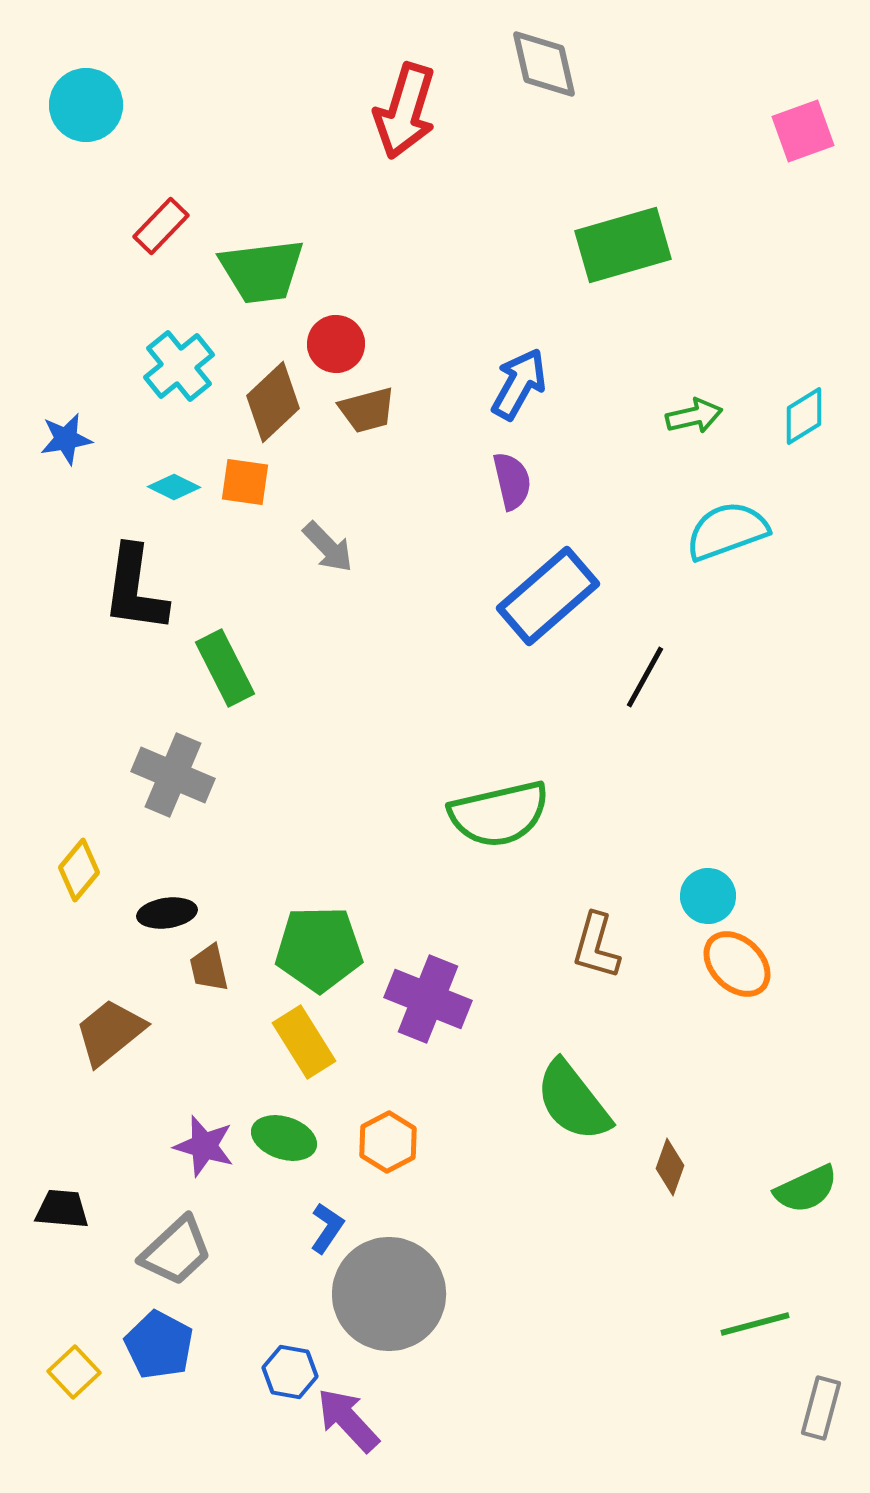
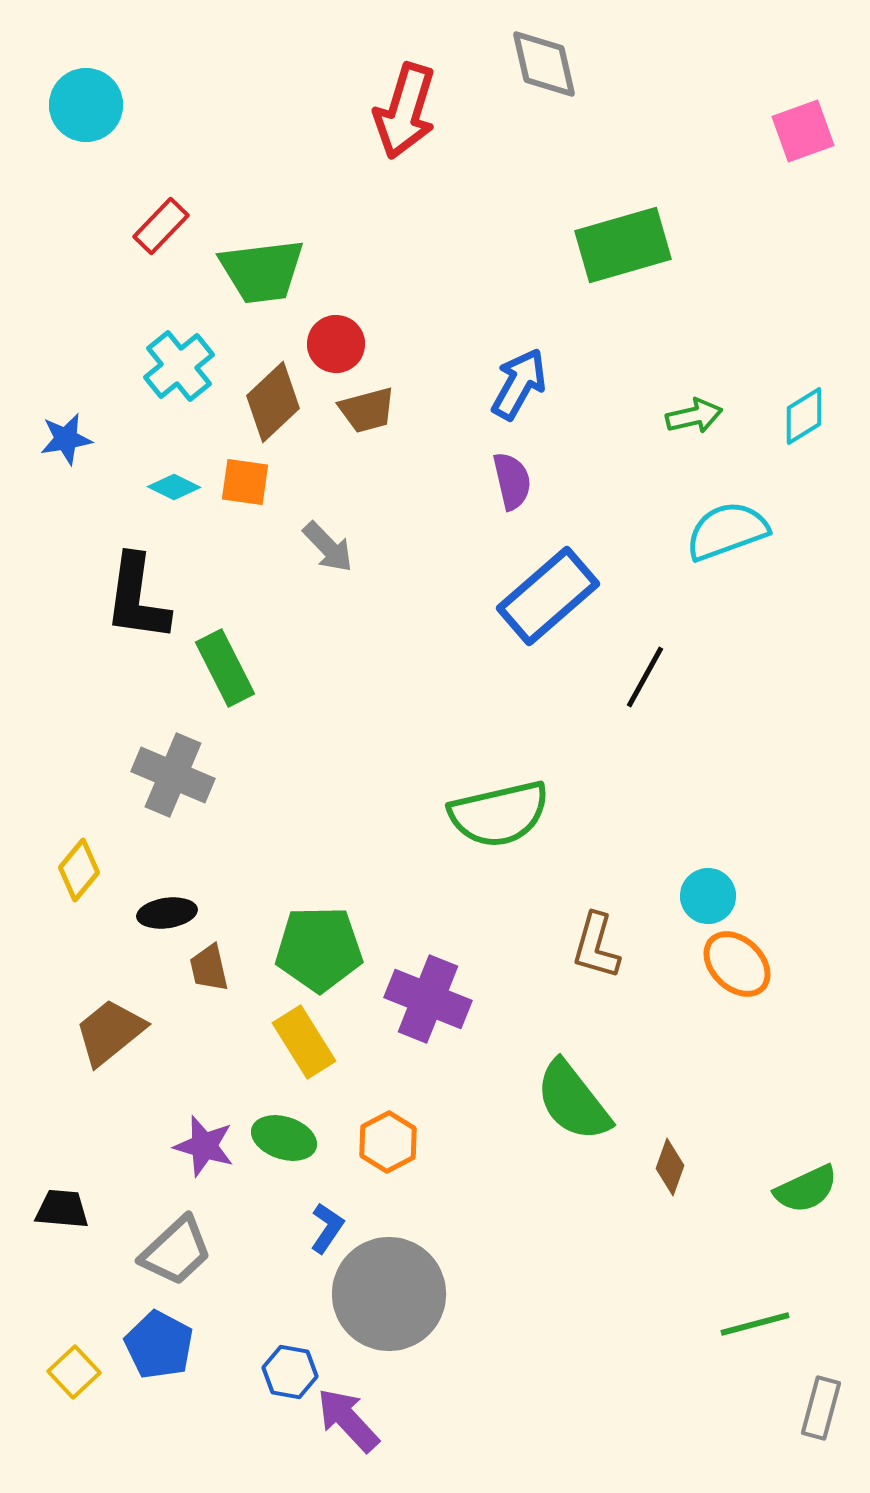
black L-shape at (135, 589): moved 2 px right, 9 px down
